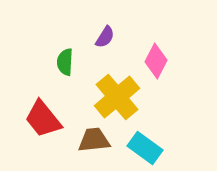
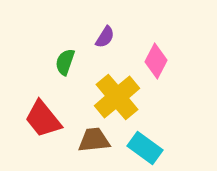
green semicircle: rotated 16 degrees clockwise
